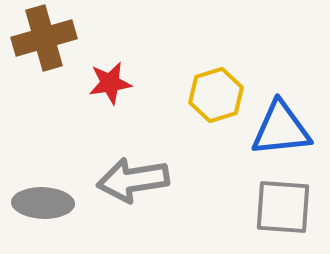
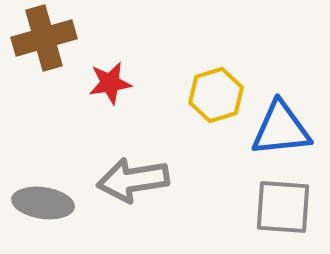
gray ellipse: rotated 6 degrees clockwise
